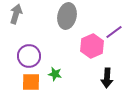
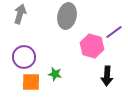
gray arrow: moved 4 px right
pink hexagon: rotated 20 degrees counterclockwise
purple circle: moved 5 px left, 1 px down
black arrow: moved 2 px up
